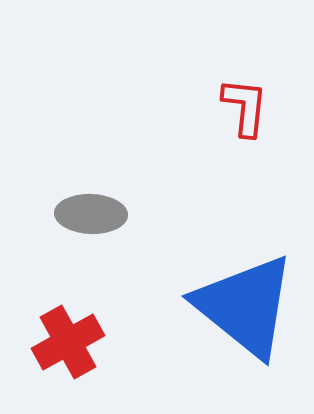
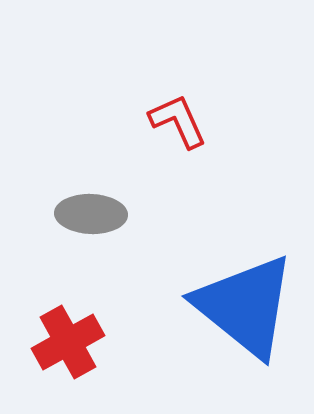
red L-shape: moved 67 px left, 14 px down; rotated 30 degrees counterclockwise
